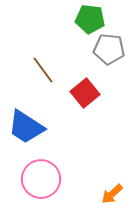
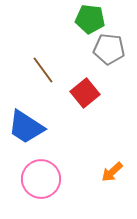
orange arrow: moved 22 px up
